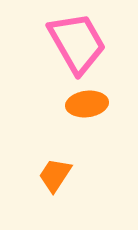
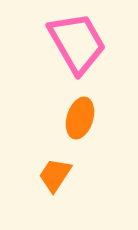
orange ellipse: moved 7 px left, 14 px down; rotated 66 degrees counterclockwise
